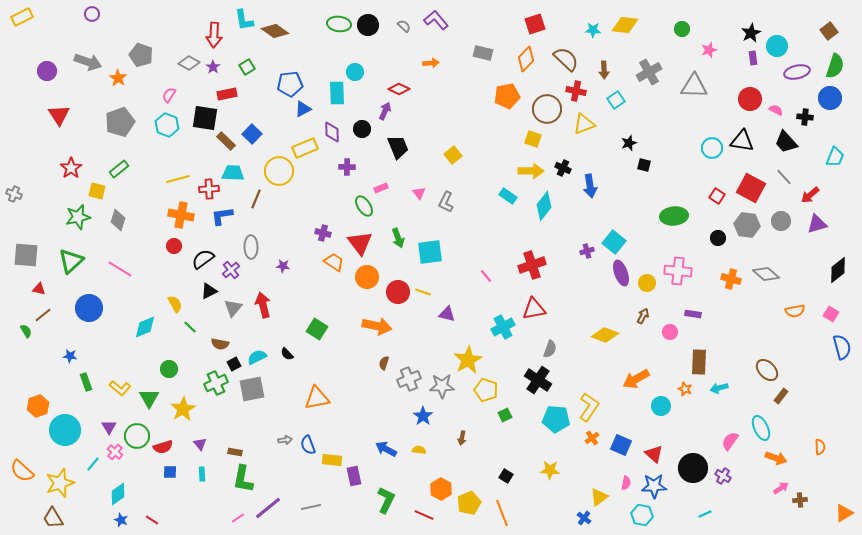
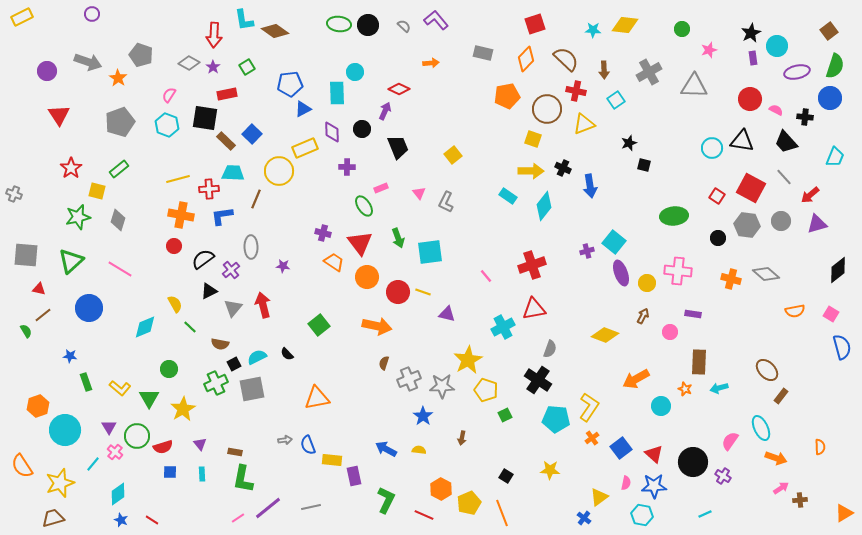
green square at (317, 329): moved 2 px right, 4 px up; rotated 20 degrees clockwise
blue square at (621, 445): moved 3 px down; rotated 30 degrees clockwise
black circle at (693, 468): moved 6 px up
orange semicircle at (22, 471): moved 5 px up; rotated 15 degrees clockwise
brown trapezoid at (53, 518): rotated 105 degrees clockwise
